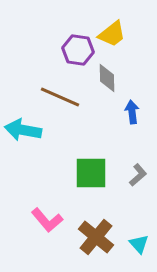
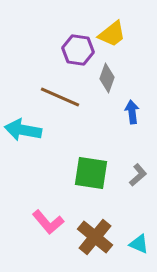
gray diamond: rotated 20 degrees clockwise
green square: rotated 9 degrees clockwise
pink L-shape: moved 1 px right, 2 px down
brown cross: moved 1 px left
cyan triangle: rotated 25 degrees counterclockwise
